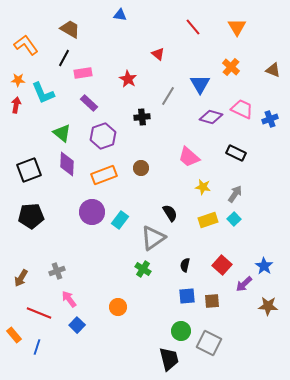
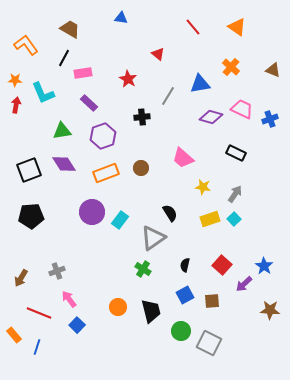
blue triangle at (120, 15): moved 1 px right, 3 px down
orange triangle at (237, 27): rotated 24 degrees counterclockwise
orange star at (18, 80): moved 3 px left
blue triangle at (200, 84): rotated 50 degrees clockwise
green triangle at (62, 133): moved 2 px up; rotated 48 degrees counterclockwise
pink trapezoid at (189, 157): moved 6 px left, 1 px down
purple diamond at (67, 164): moved 3 px left; rotated 35 degrees counterclockwise
orange rectangle at (104, 175): moved 2 px right, 2 px up
yellow rectangle at (208, 220): moved 2 px right, 1 px up
blue square at (187, 296): moved 2 px left, 1 px up; rotated 24 degrees counterclockwise
brown star at (268, 306): moved 2 px right, 4 px down
black trapezoid at (169, 359): moved 18 px left, 48 px up
